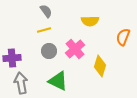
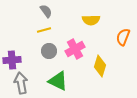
yellow semicircle: moved 1 px right, 1 px up
pink cross: rotated 12 degrees clockwise
purple cross: moved 2 px down
